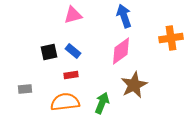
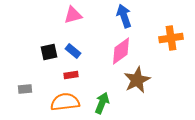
brown star: moved 3 px right, 5 px up
